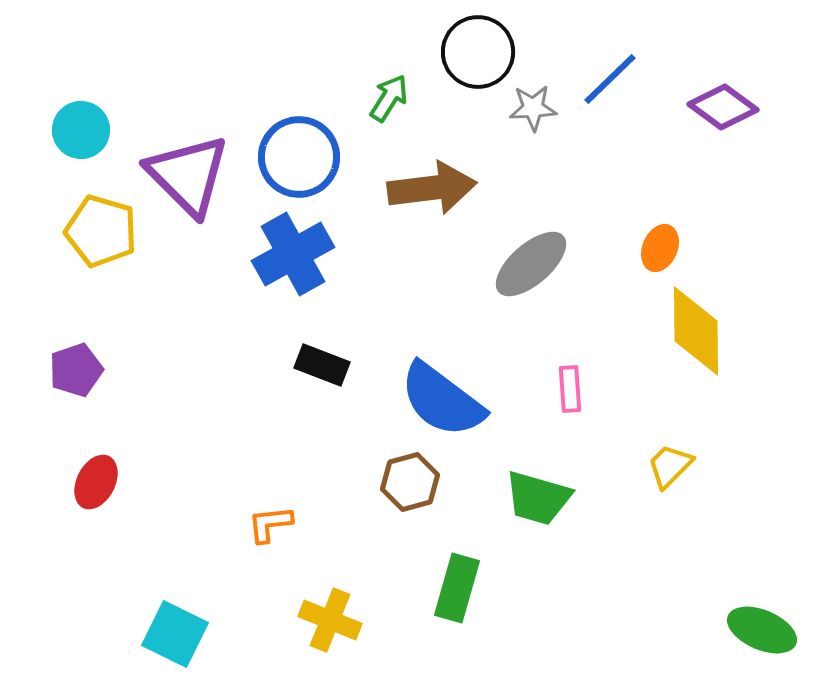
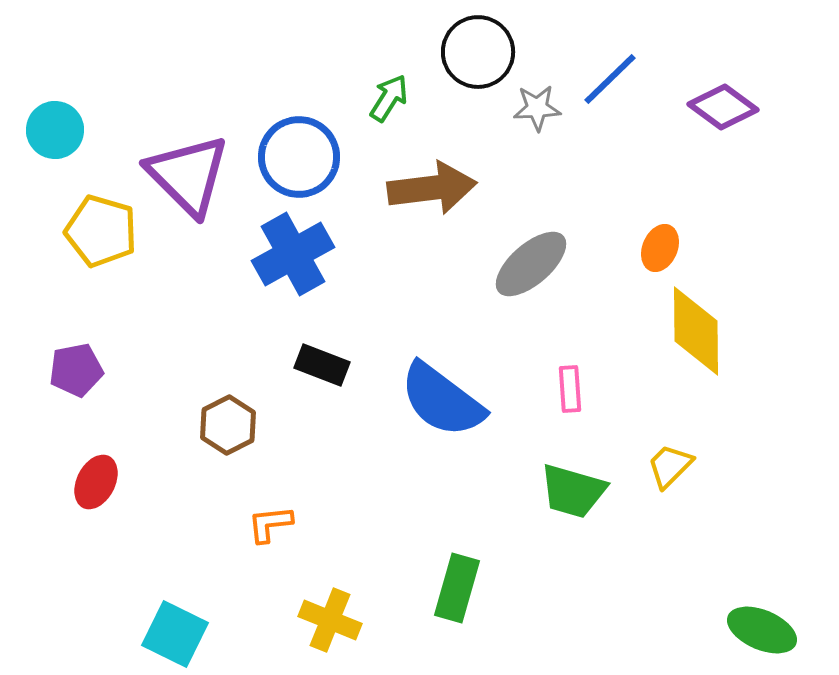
gray star: moved 4 px right
cyan circle: moved 26 px left
purple pentagon: rotated 8 degrees clockwise
brown hexagon: moved 182 px left, 57 px up; rotated 12 degrees counterclockwise
green trapezoid: moved 35 px right, 7 px up
